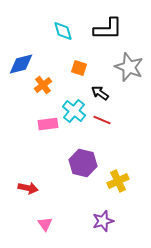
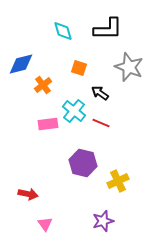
red line: moved 1 px left, 3 px down
red arrow: moved 6 px down
